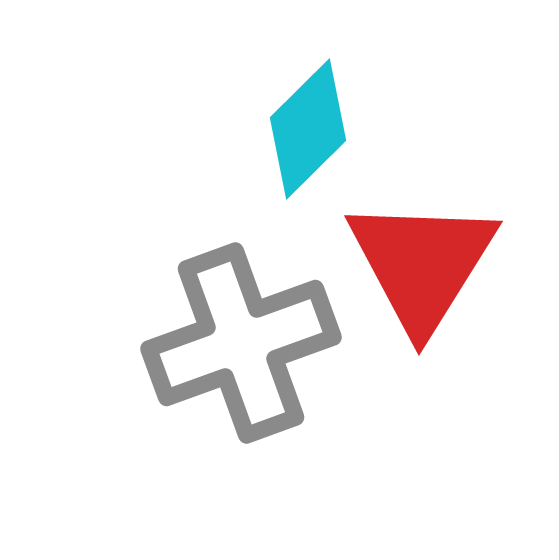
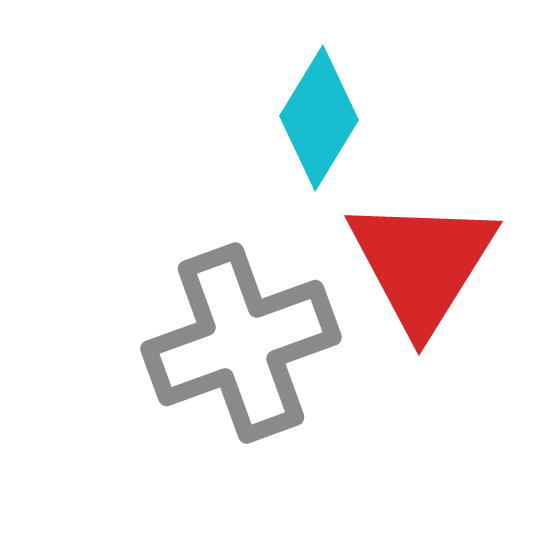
cyan diamond: moved 11 px right, 11 px up; rotated 14 degrees counterclockwise
